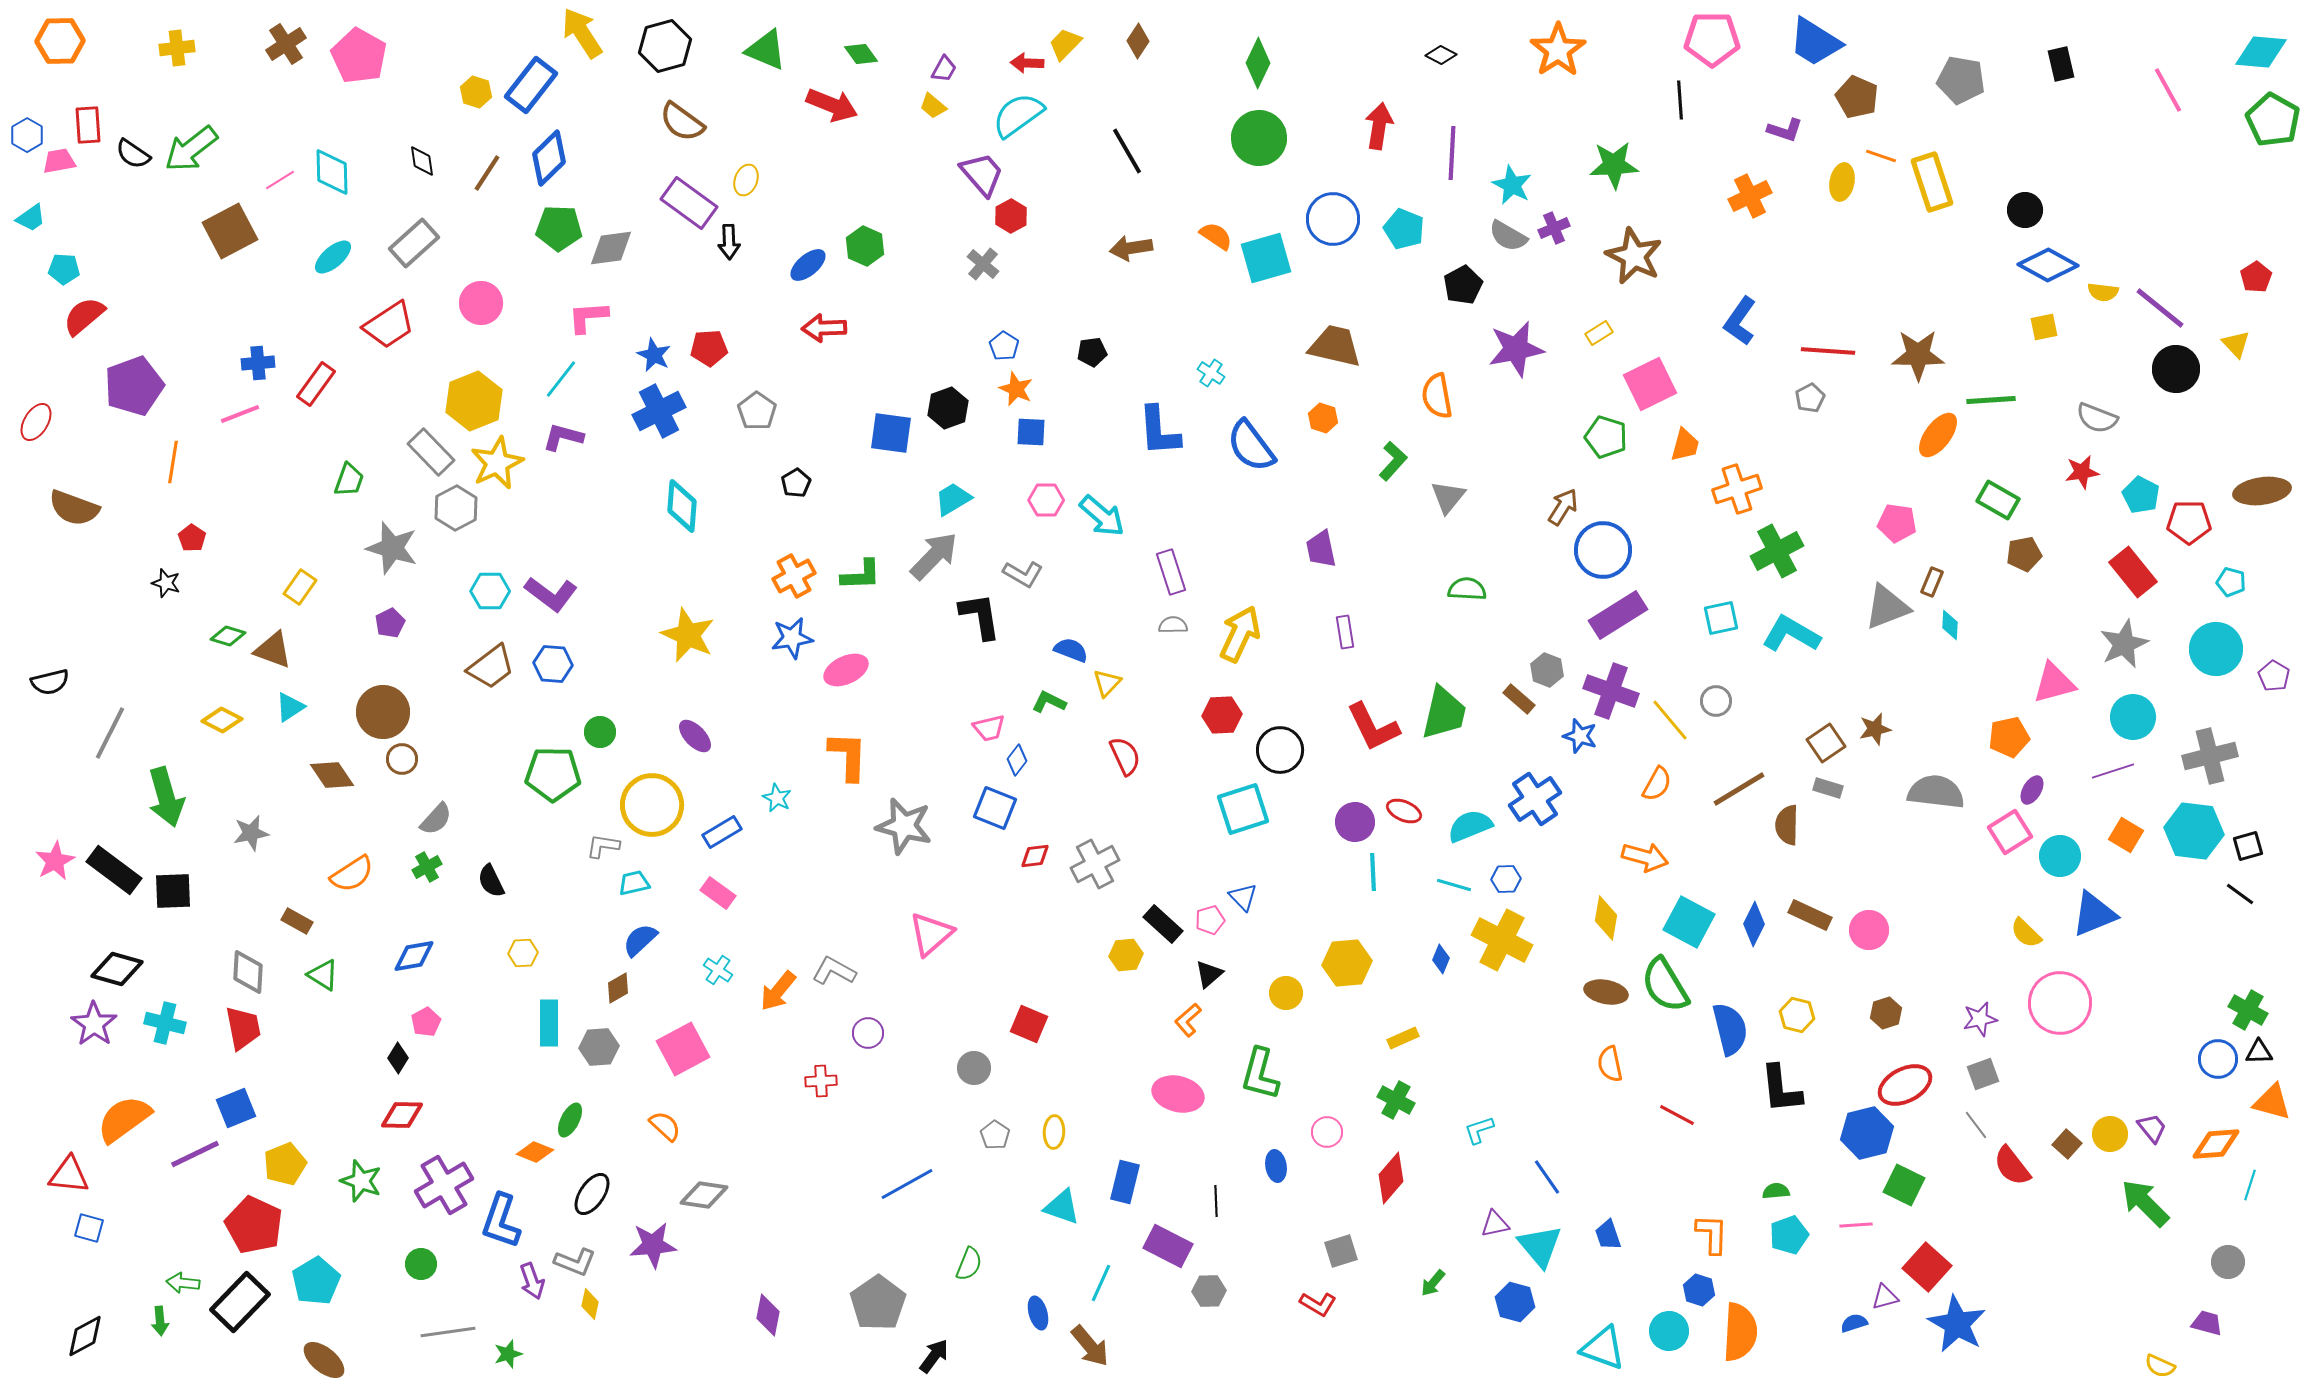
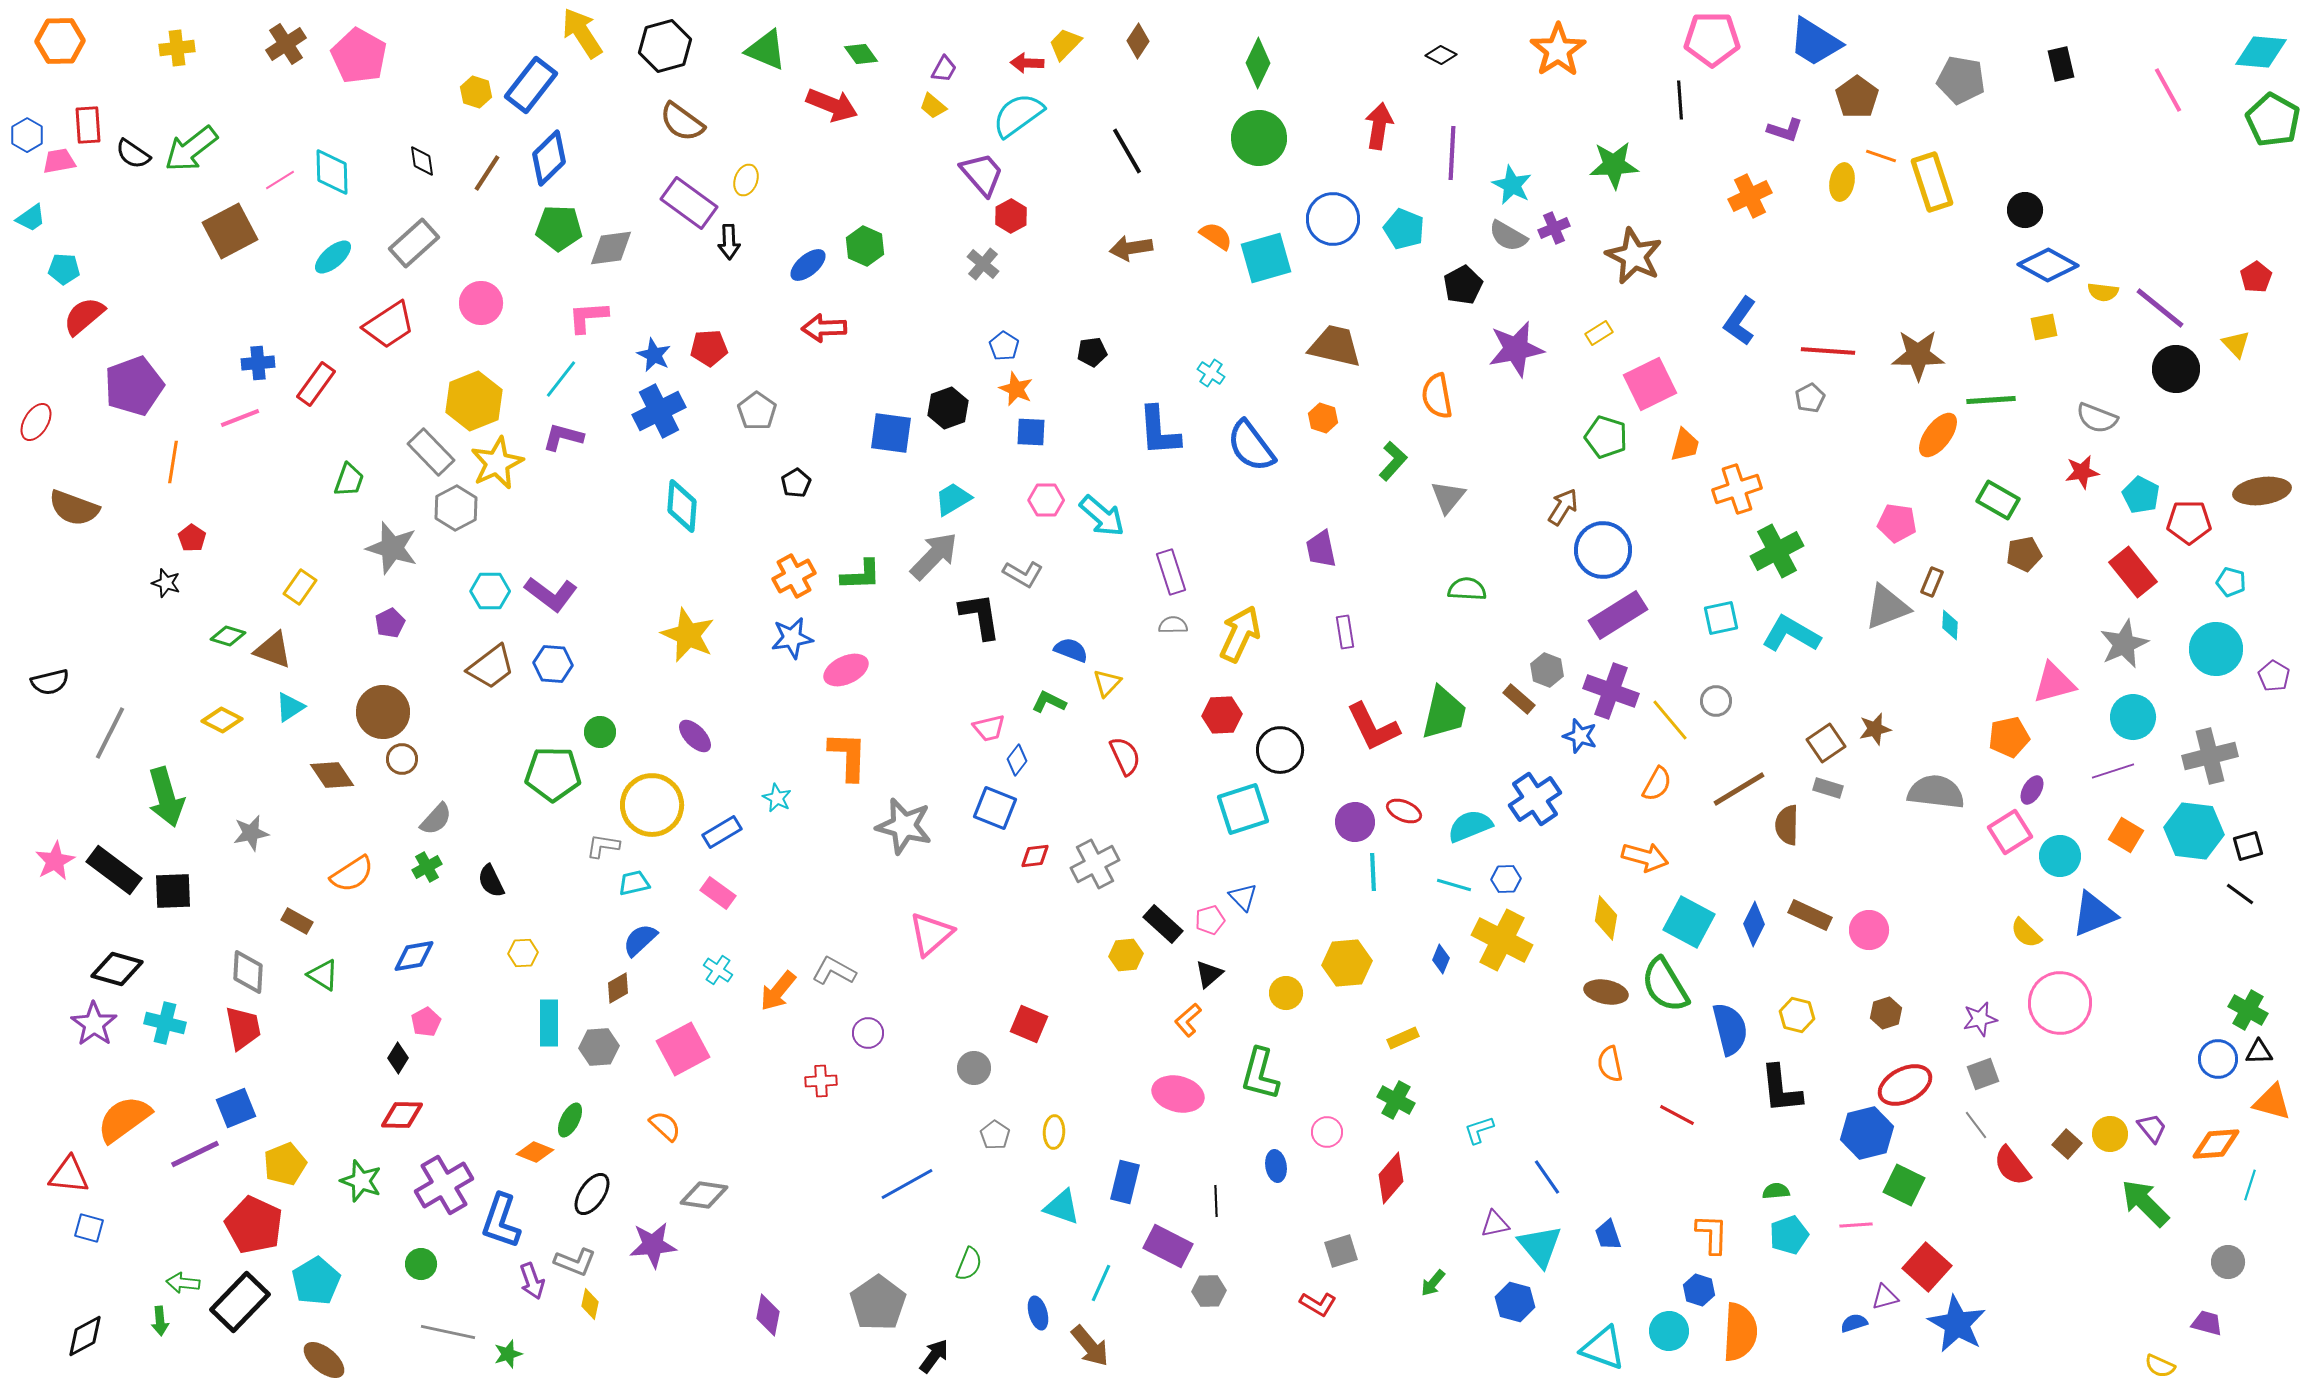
brown pentagon at (1857, 97): rotated 12 degrees clockwise
pink line at (240, 414): moved 4 px down
gray line at (448, 1332): rotated 20 degrees clockwise
